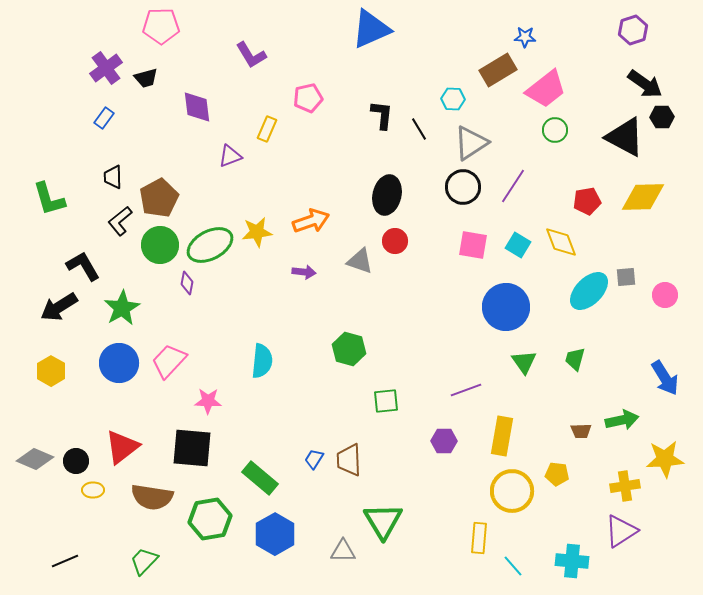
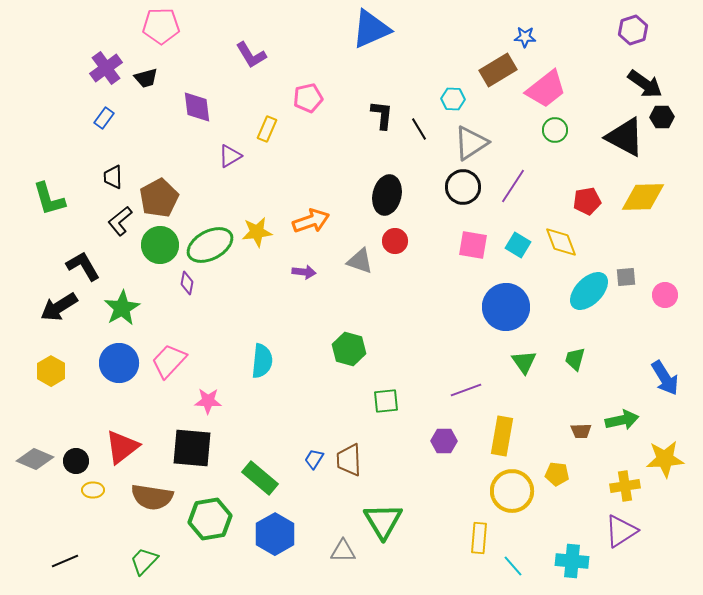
purple triangle at (230, 156): rotated 10 degrees counterclockwise
